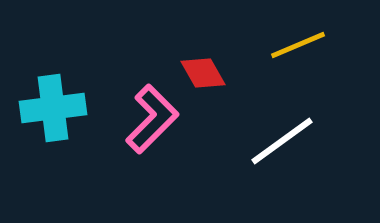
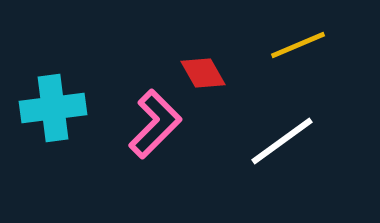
pink L-shape: moved 3 px right, 5 px down
